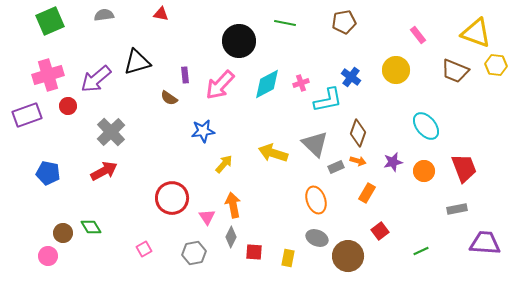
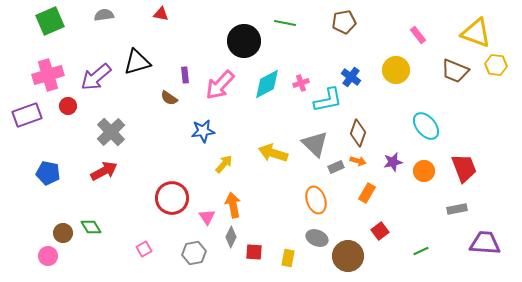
black circle at (239, 41): moved 5 px right
purple arrow at (96, 79): moved 2 px up
